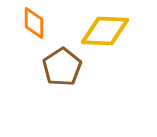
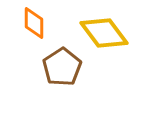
yellow diamond: moved 1 px left, 2 px down; rotated 51 degrees clockwise
